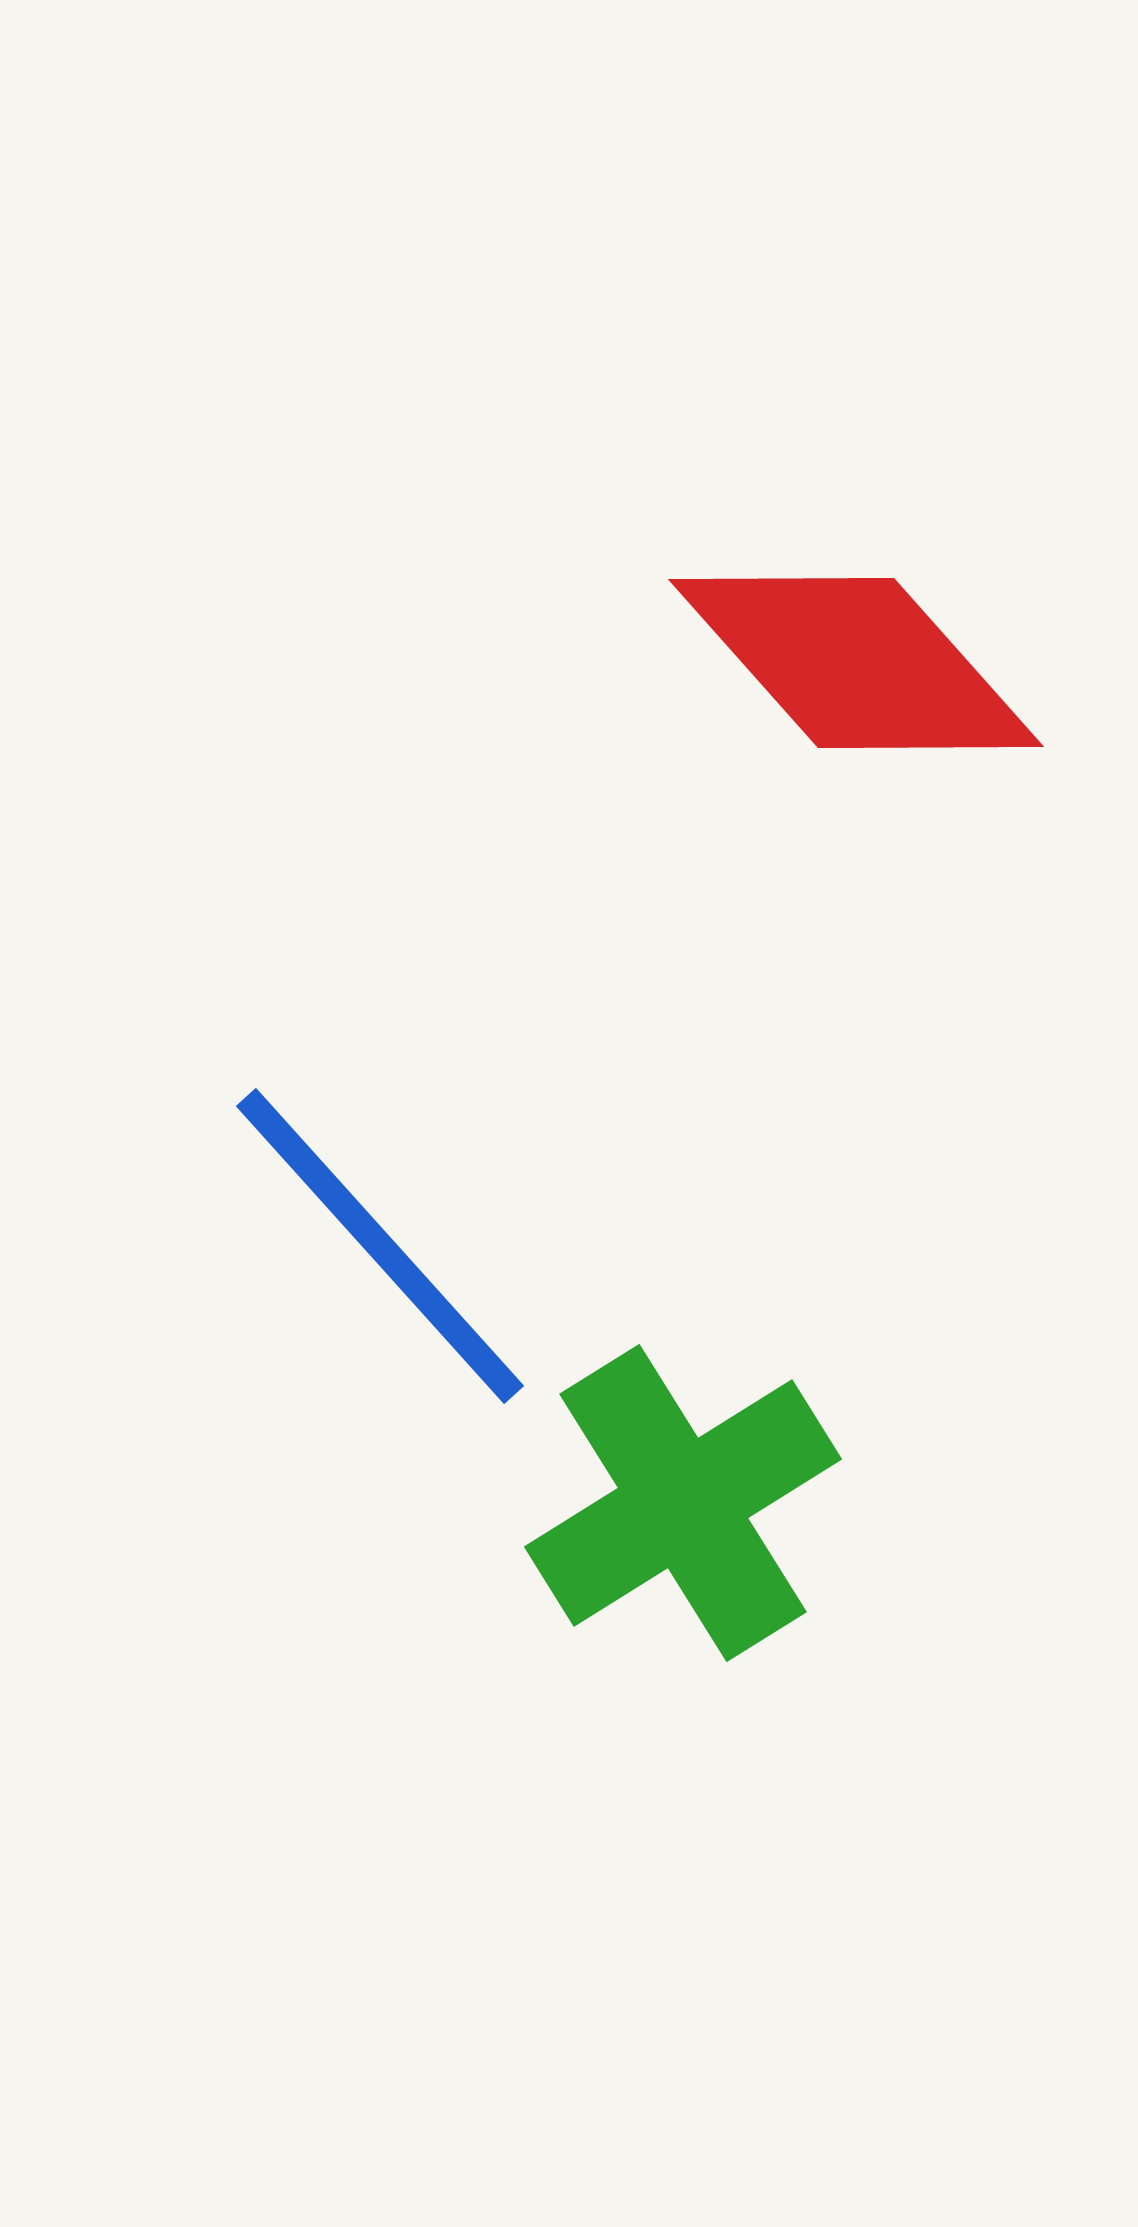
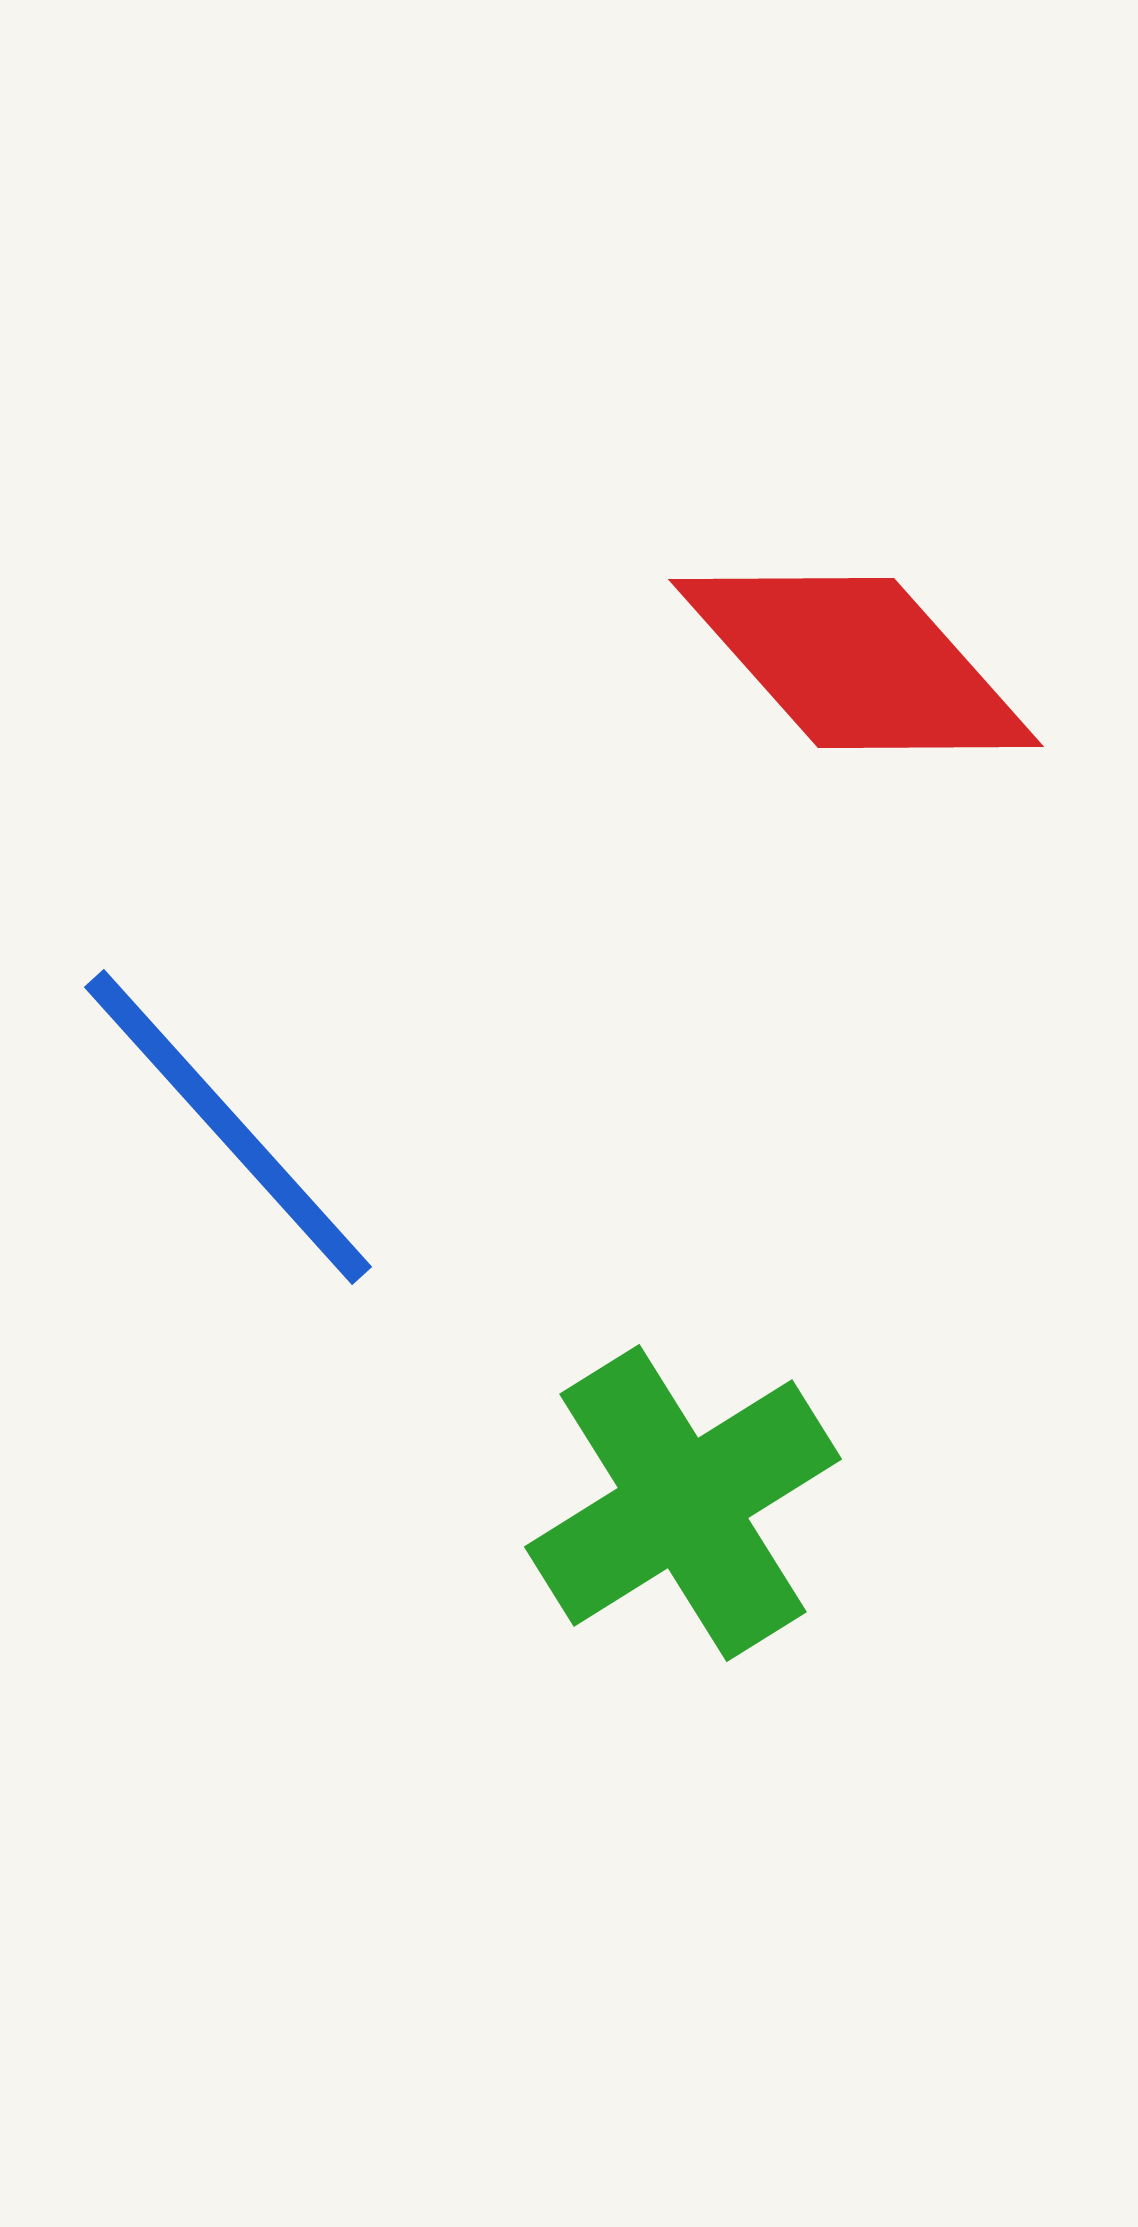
blue line: moved 152 px left, 119 px up
